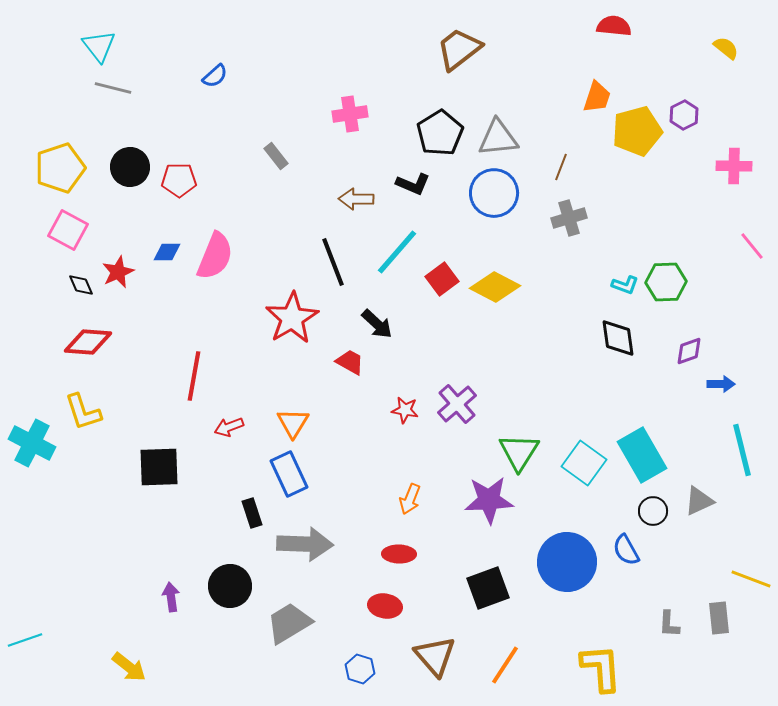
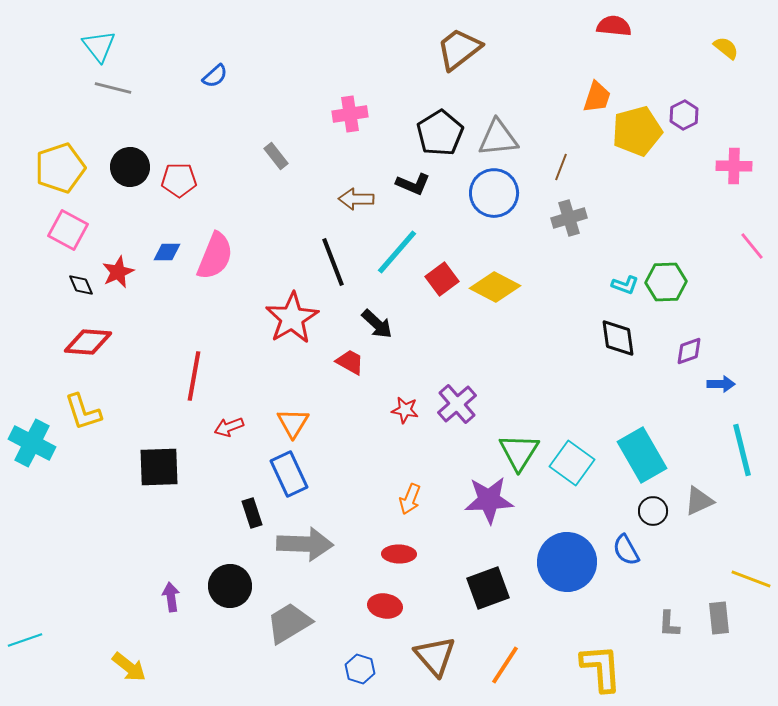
cyan square at (584, 463): moved 12 px left
